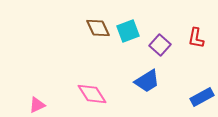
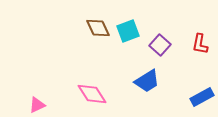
red L-shape: moved 4 px right, 6 px down
